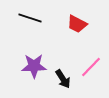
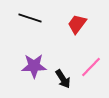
red trapezoid: rotated 100 degrees clockwise
